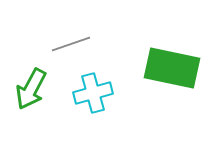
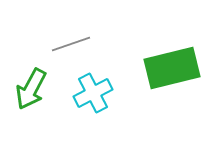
green rectangle: rotated 26 degrees counterclockwise
cyan cross: rotated 12 degrees counterclockwise
